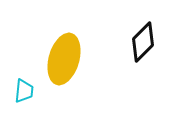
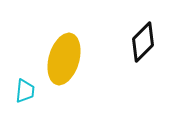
cyan trapezoid: moved 1 px right
